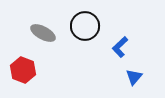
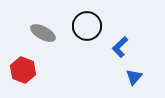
black circle: moved 2 px right
